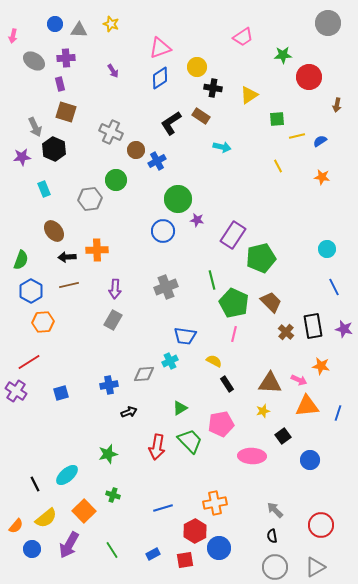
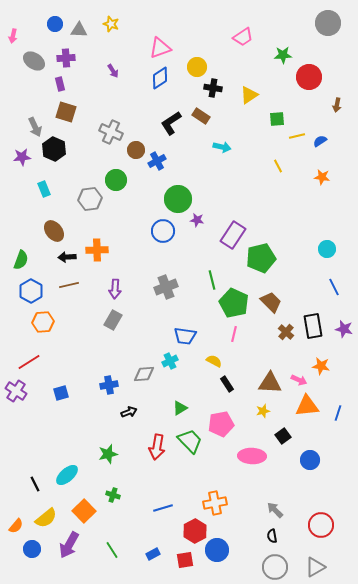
blue circle at (219, 548): moved 2 px left, 2 px down
